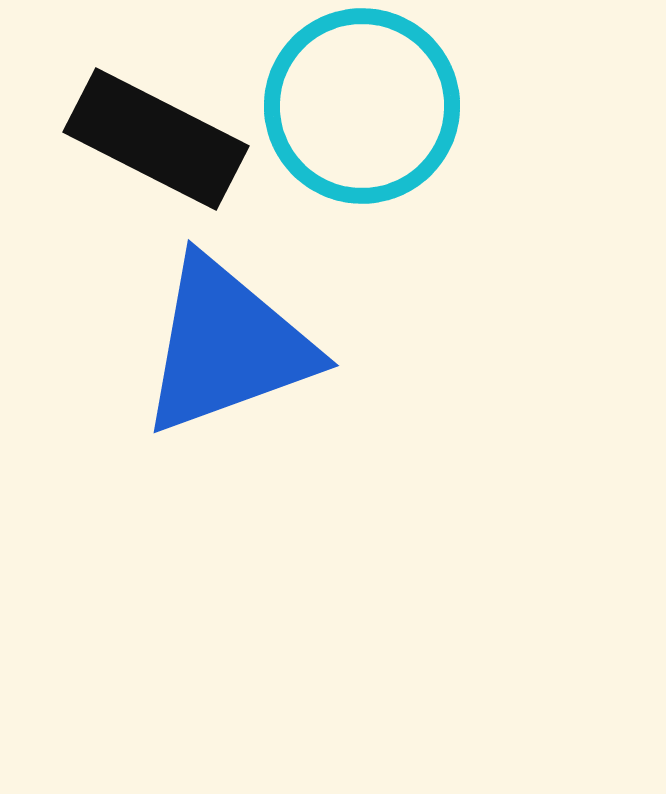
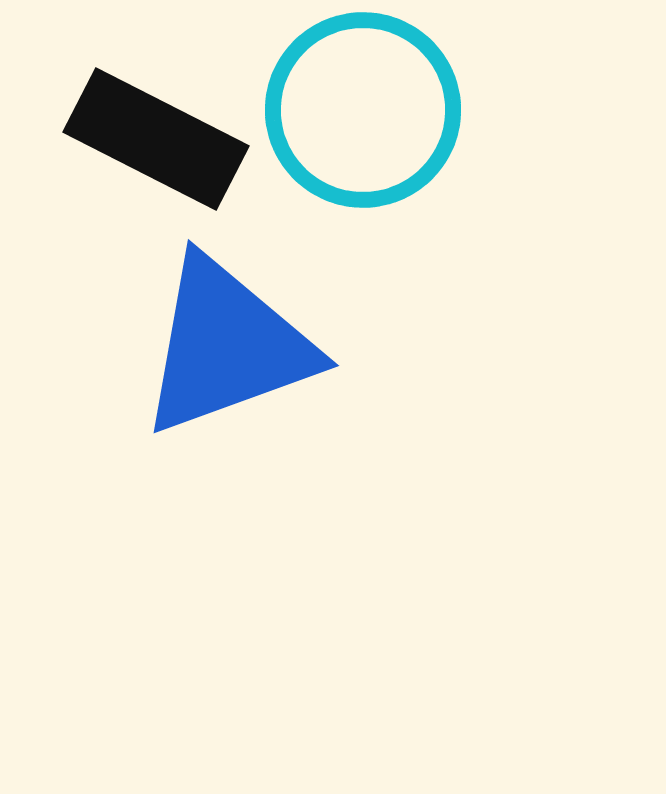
cyan circle: moved 1 px right, 4 px down
